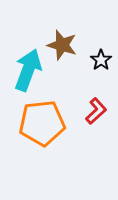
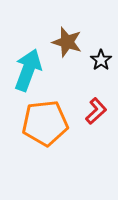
brown star: moved 5 px right, 3 px up
orange pentagon: moved 3 px right
